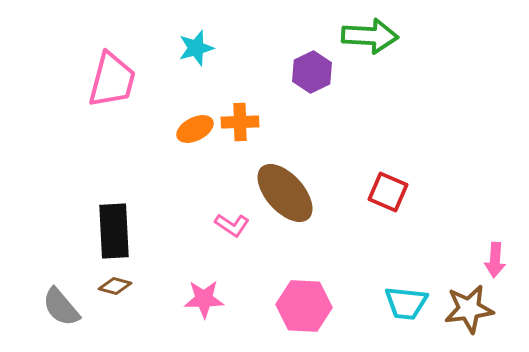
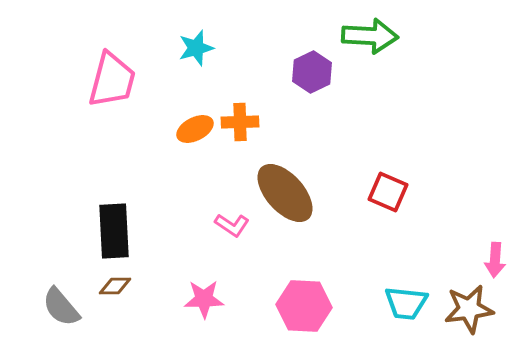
brown diamond: rotated 16 degrees counterclockwise
